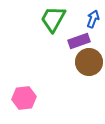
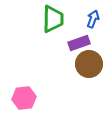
green trapezoid: rotated 152 degrees clockwise
purple rectangle: moved 2 px down
brown circle: moved 2 px down
